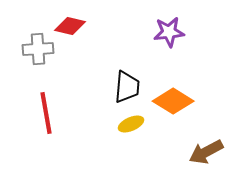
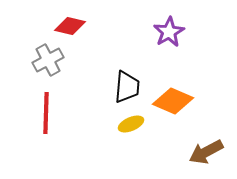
purple star: rotated 24 degrees counterclockwise
gray cross: moved 10 px right, 11 px down; rotated 24 degrees counterclockwise
orange diamond: rotated 9 degrees counterclockwise
red line: rotated 12 degrees clockwise
